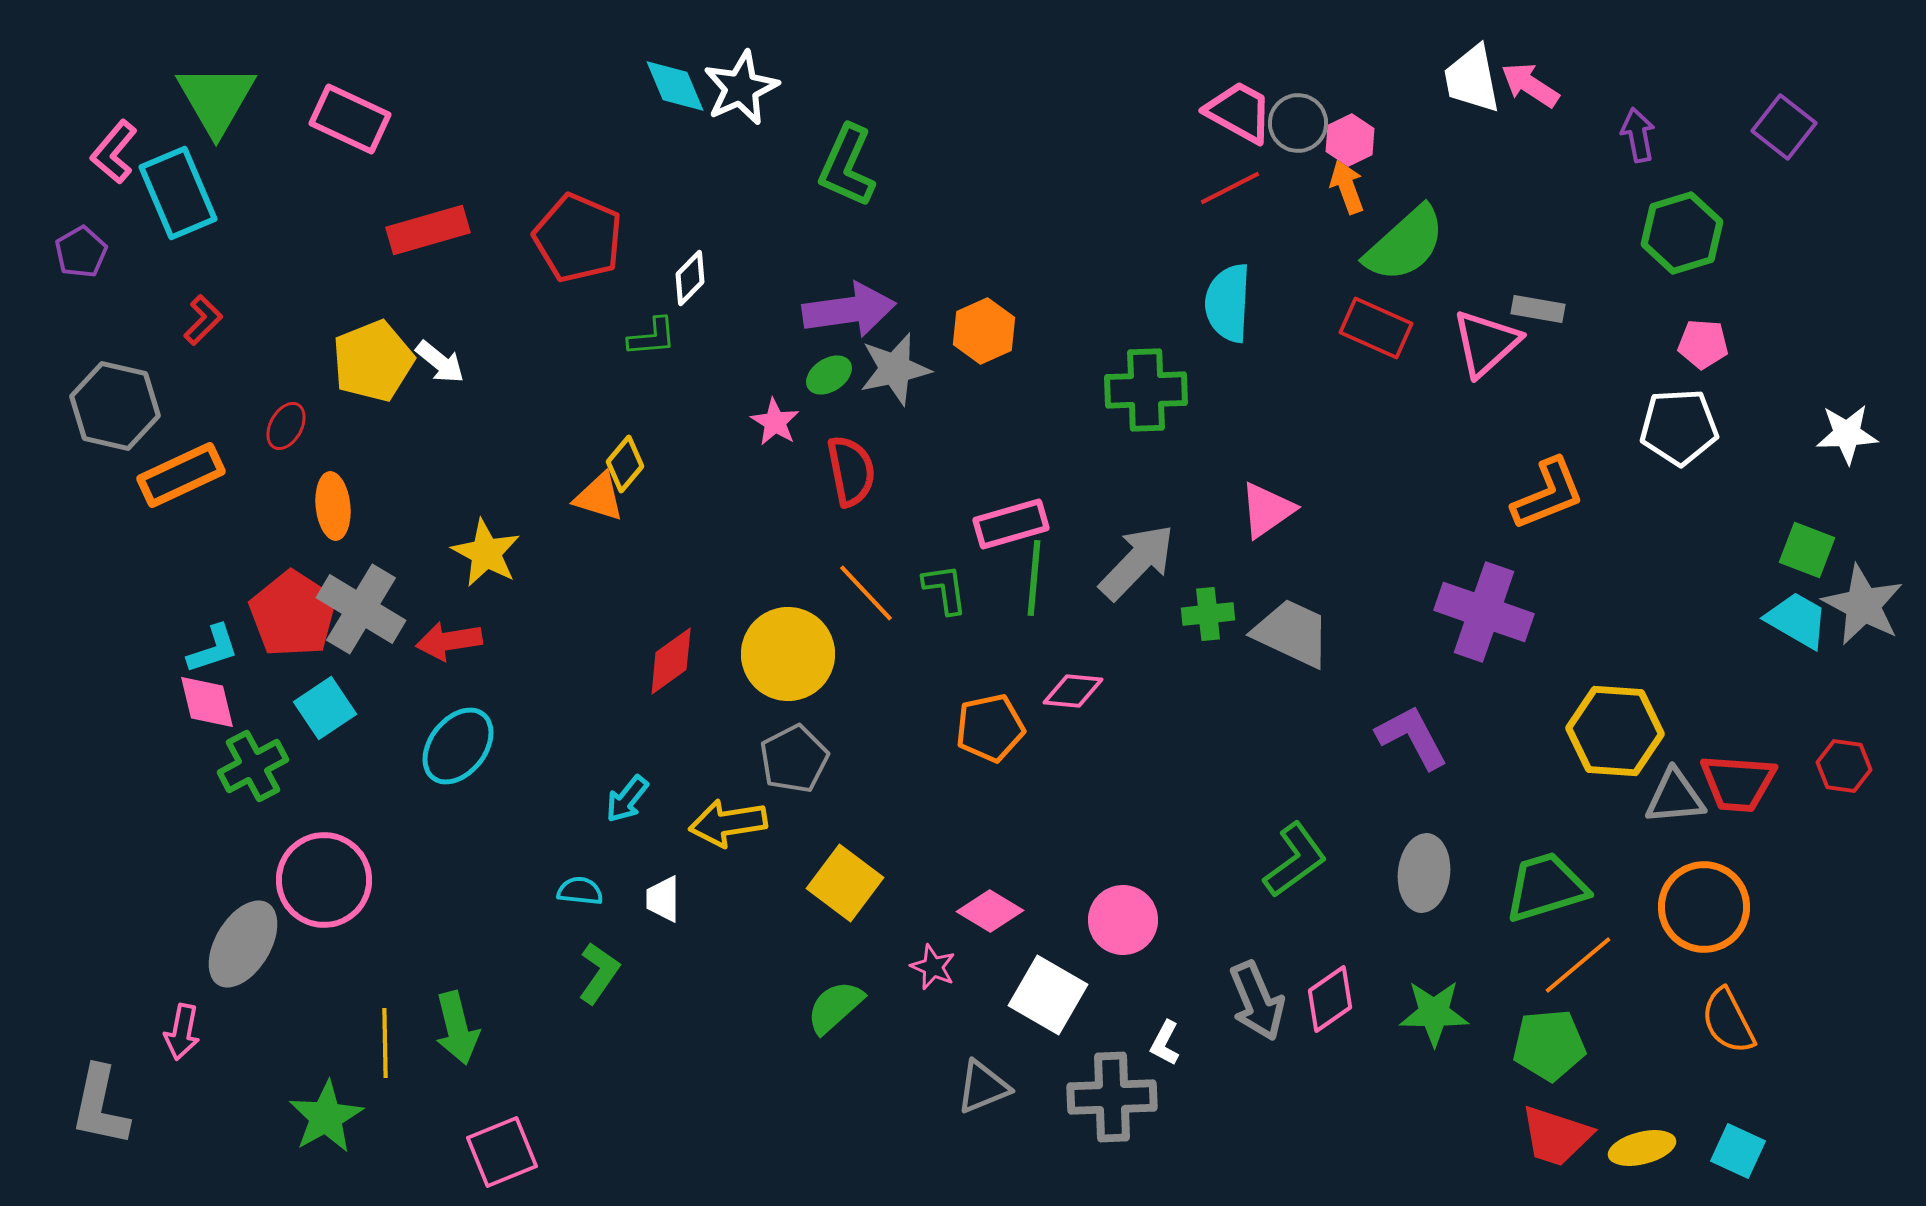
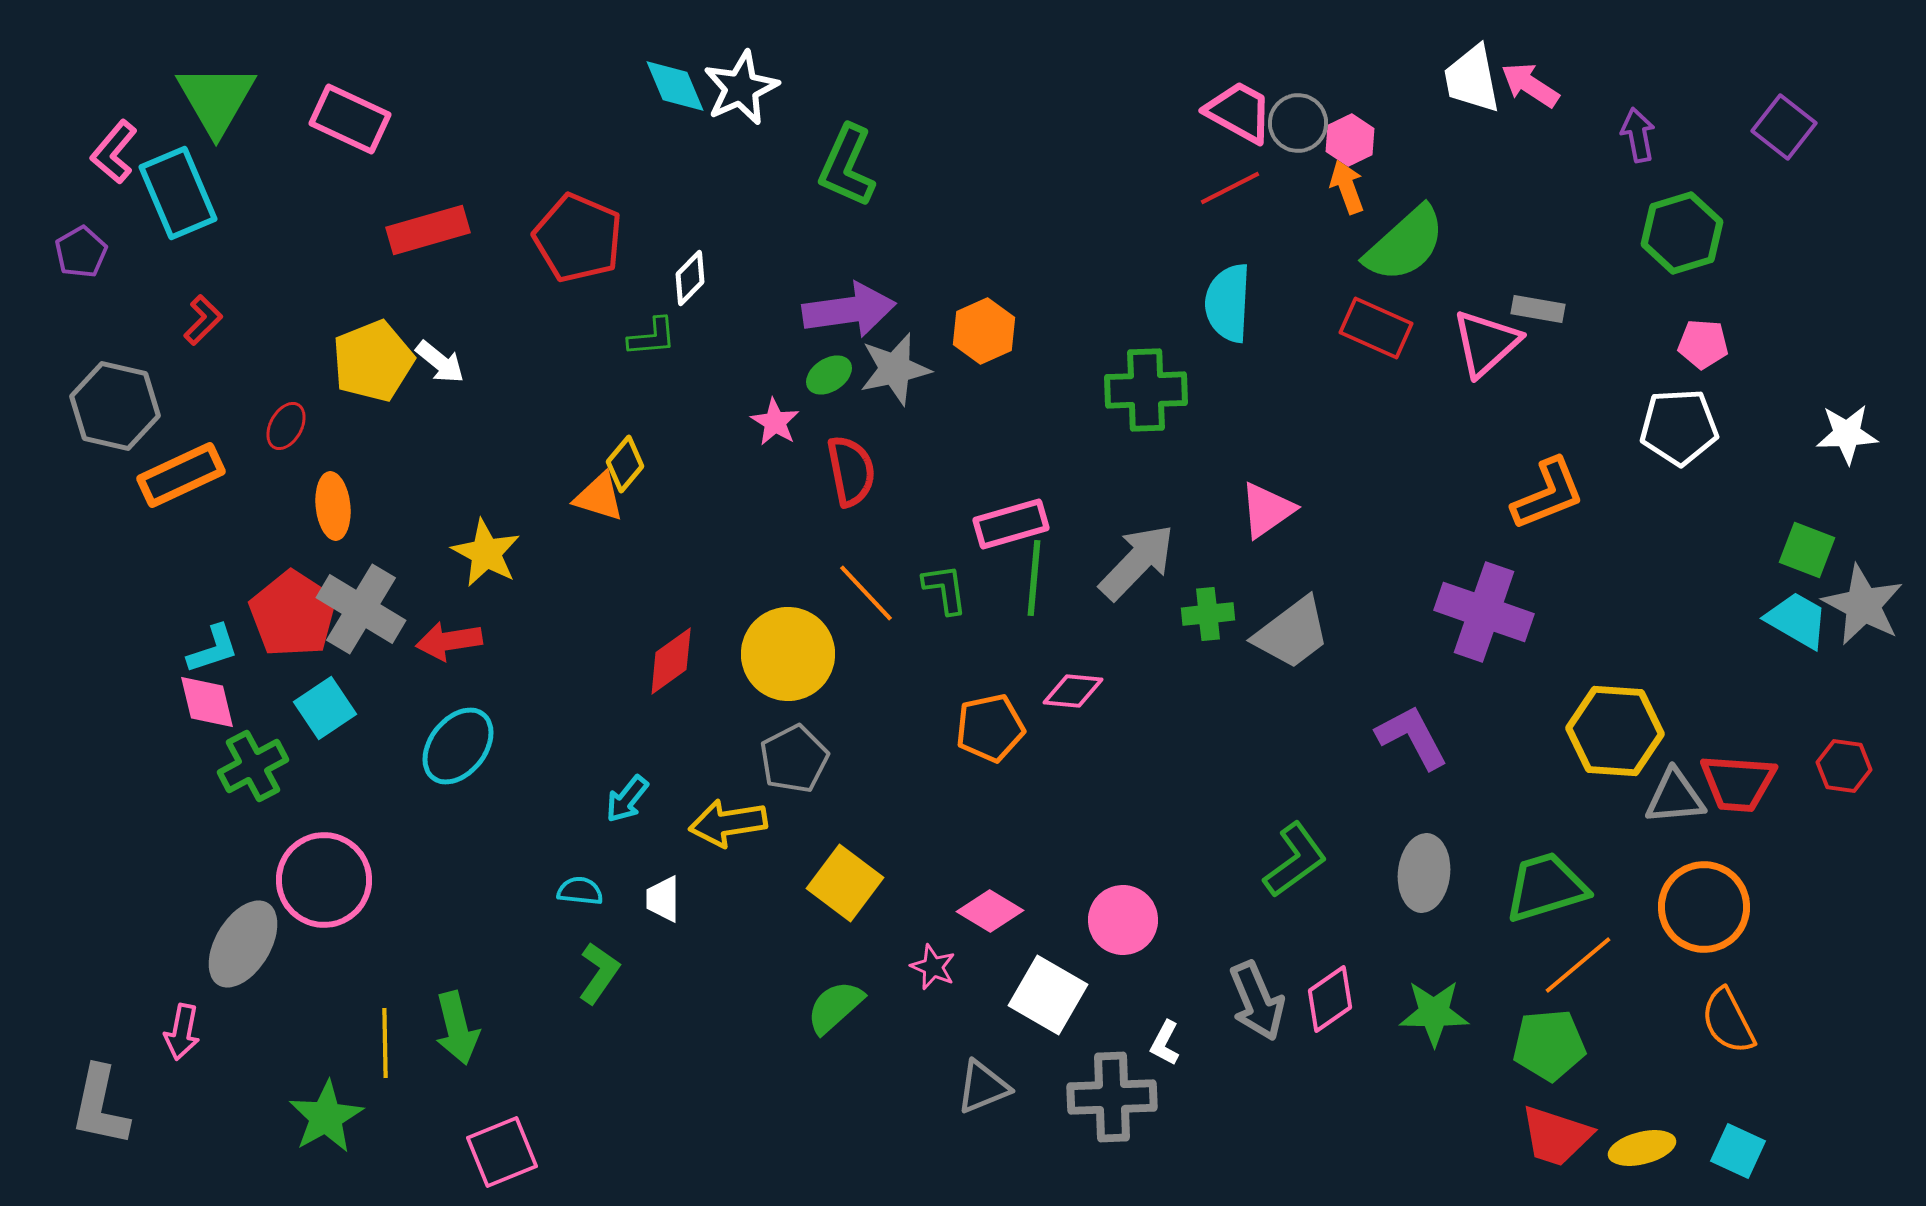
gray trapezoid at (1292, 633): rotated 118 degrees clockwise
